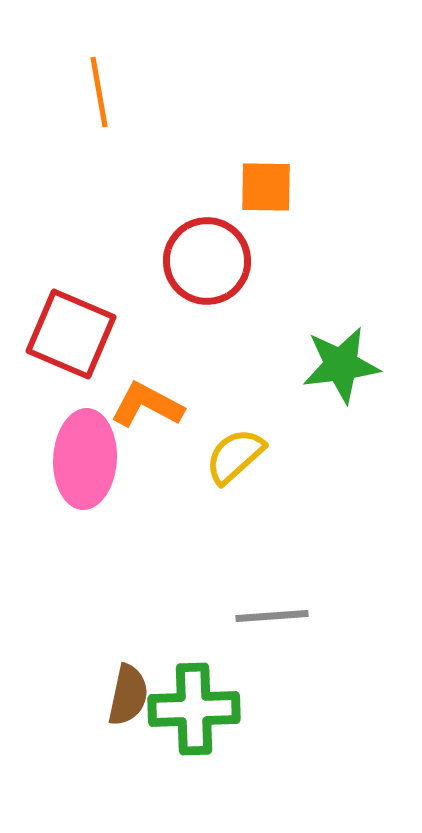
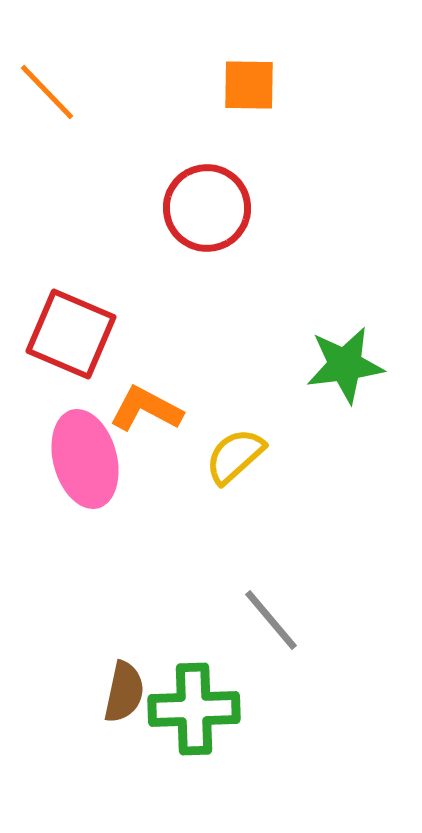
orange line: moved 52 px left; rotated 34 degrees counterclockwise
orange square: moved 17 px left, 102 px up
red circle: moved 53 px up
green star: moved 4 px right
orange L-shape: moved 1 px left, 4 px down
pink ellipse: rotated 18 degrees counterclockwise
gray line: moved 1 px left, 4 px down; rotated 54 degrees clockwise
brown semicircle: moved 4 px left, 3 px up
